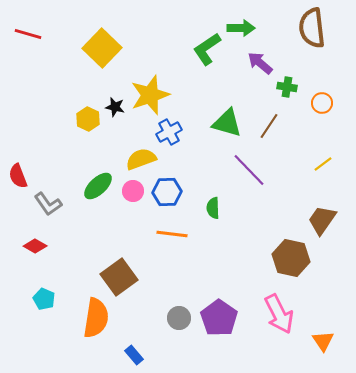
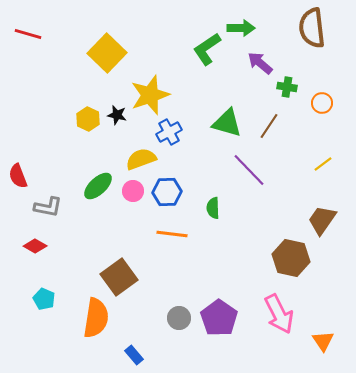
yellow square: moved 5 px right, 5 px down
black star: moved 2 px right, 8 px down
gray L-shape: moved 3 px down; rotated 44 degrees counterclockwise
